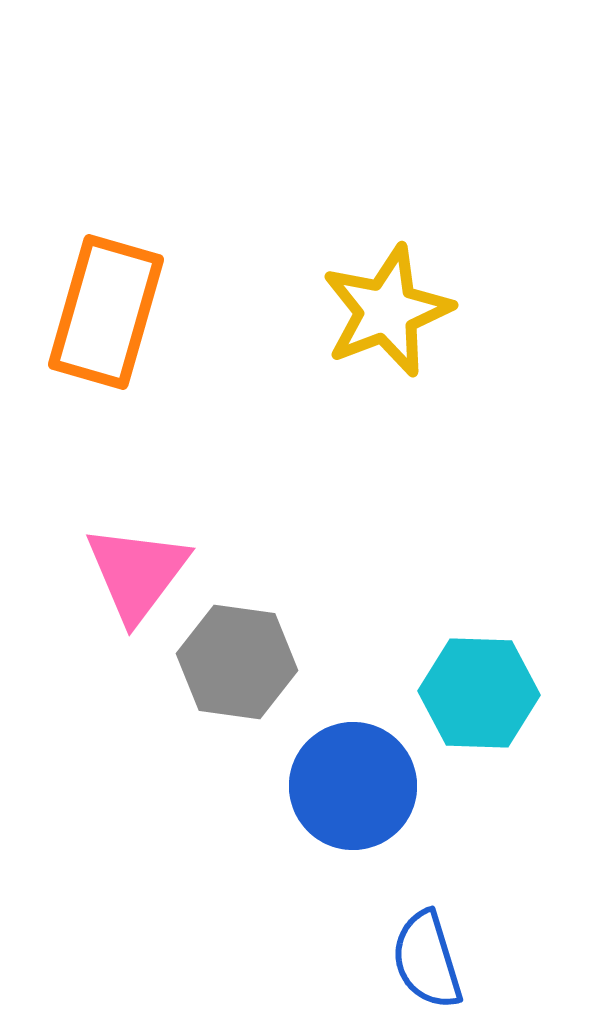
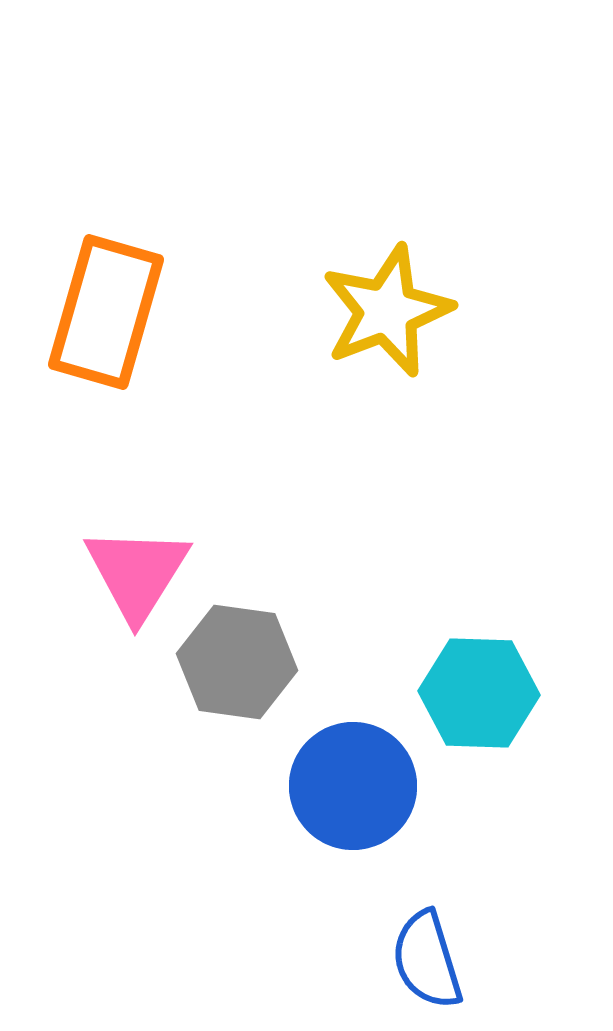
pink triangle: rotated 5 degrees counterclockwise
